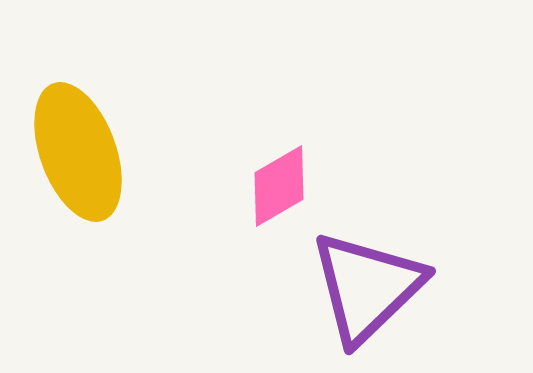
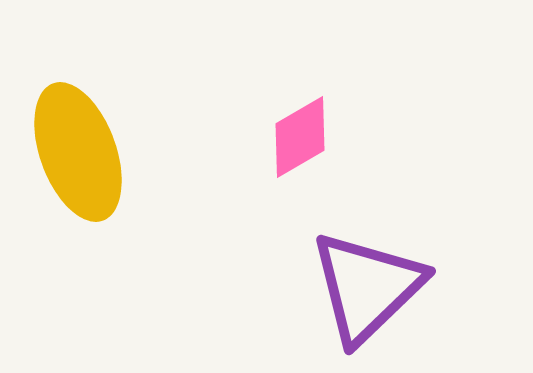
pink diamond: moved 21 px right, 49 px up
